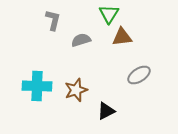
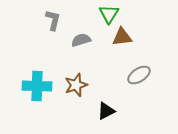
brown star: moved 5 px up
